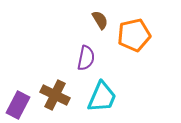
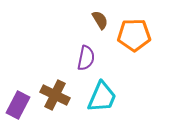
orange pentagon: rotated 12 degrees clockwise
